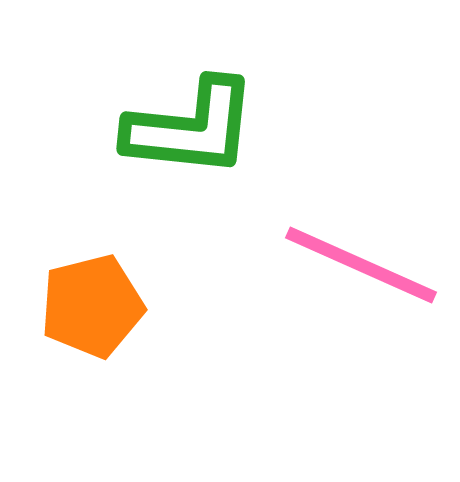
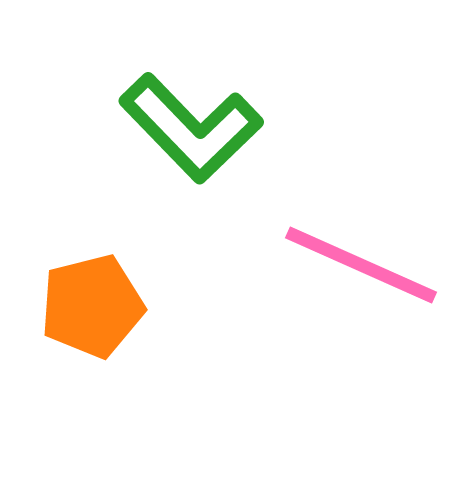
green L-shape: rotated 40 degrees clockwise
